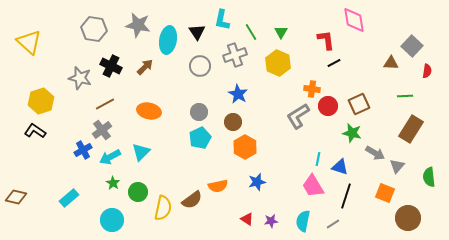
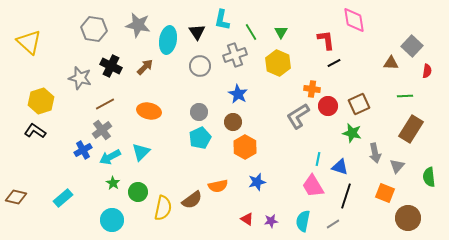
gray arrow at (375, 153): rotated 48 degrees clockwise
cyan rectangle at (69, 198): moved 6 px left
